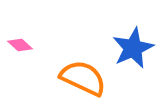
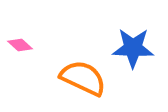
blue star: rotated 27 degrees clockwise
